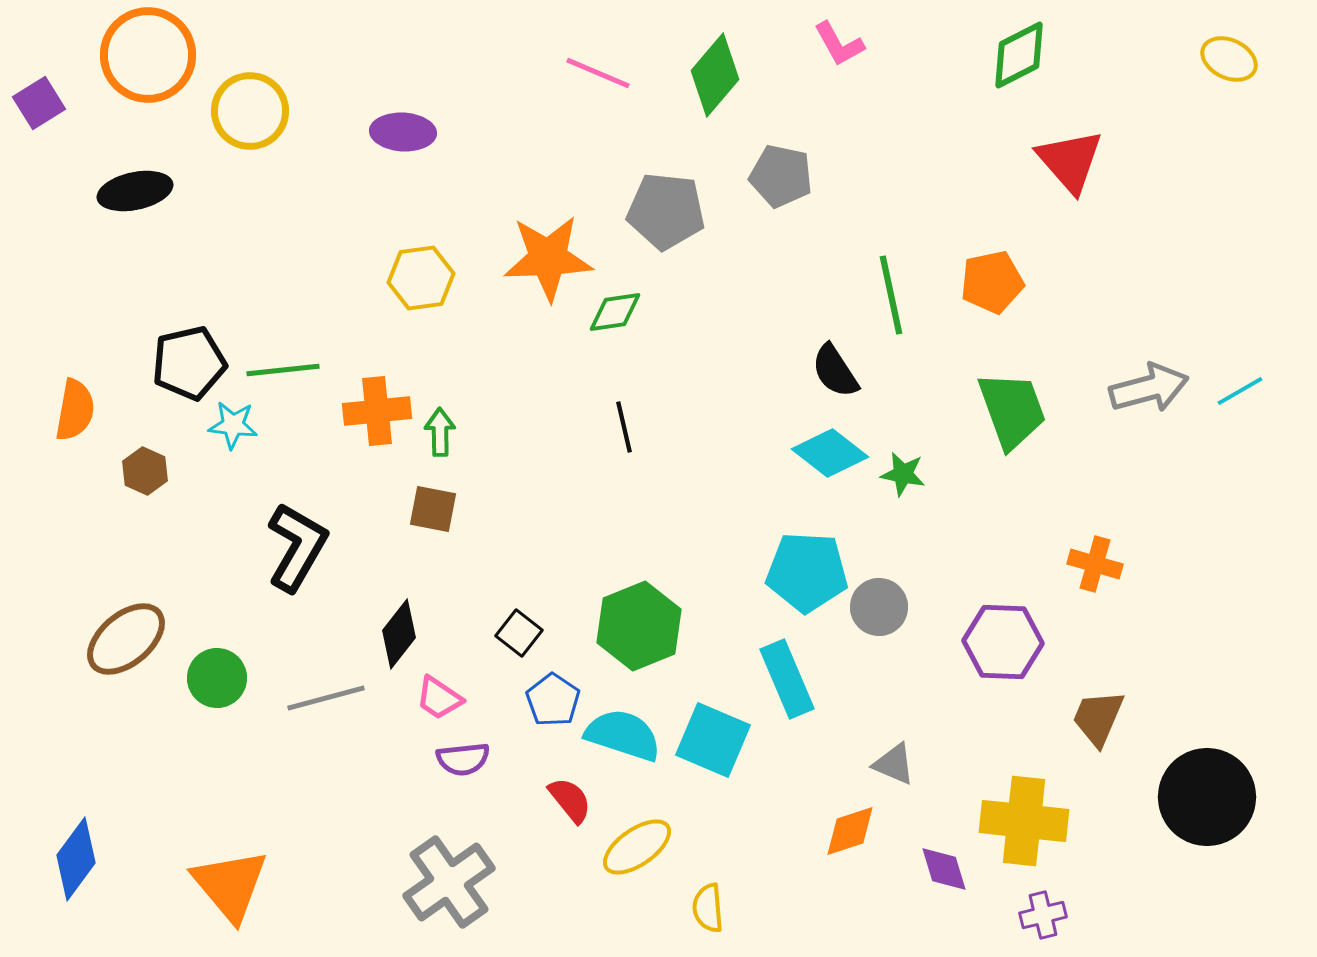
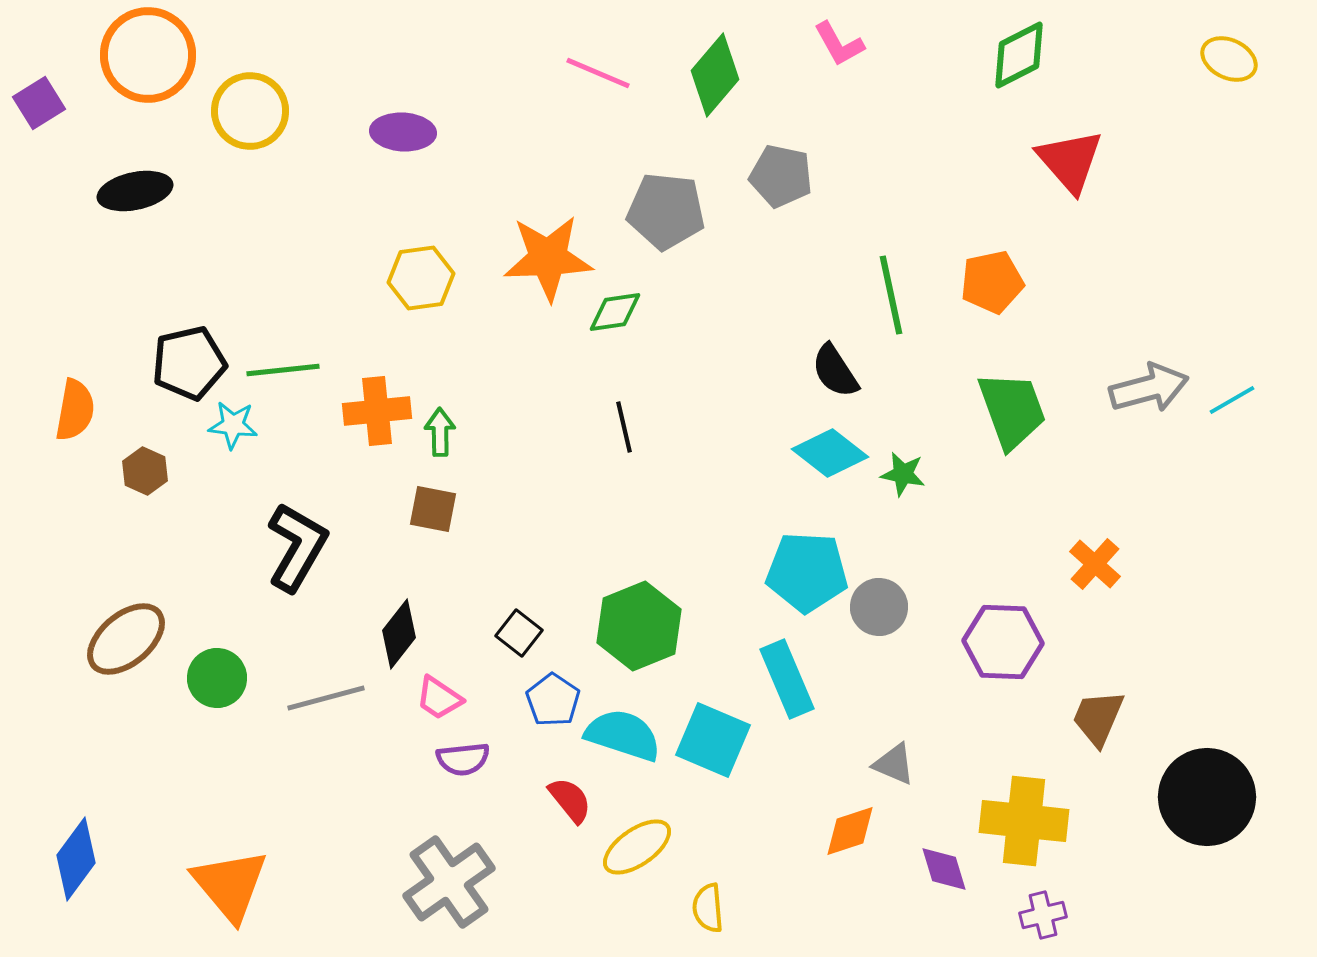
cyan line at (1240, 391): moved 8 px left, 9 px down
orange cross at (1095, 564): rotated 26 degrees clockwise
